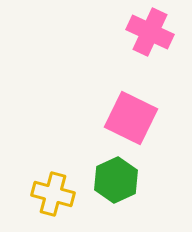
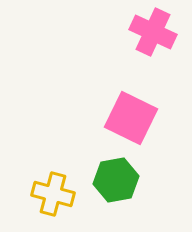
pink cross: moved 3 px right
green hexagon: rotated 15 degrees clockwise
